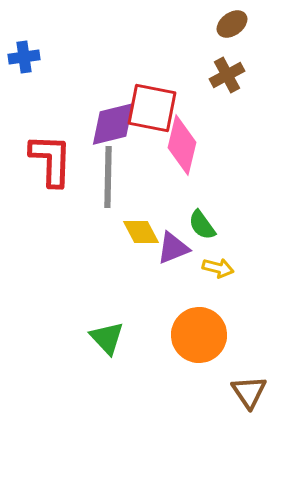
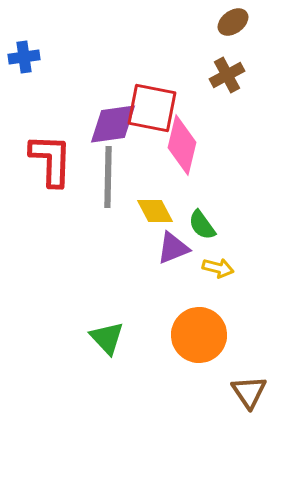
brown ellipse: moved 1 px right, 2 px up
purple diamond: rotated 6 degrees clockwise
yellow diamond: moved 14 px right, 21 px up
